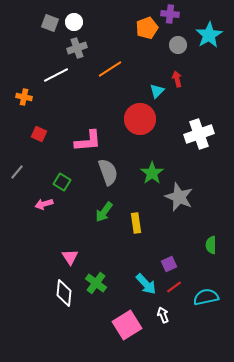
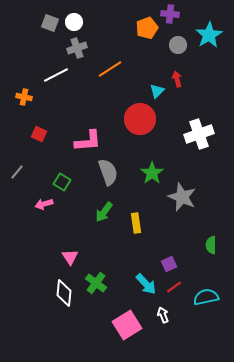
gray star: moved 3 px right
